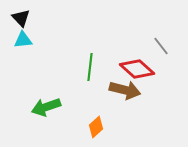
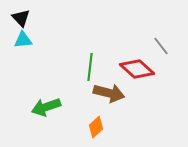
brown arrow: moved 16 px left, 3 px down
